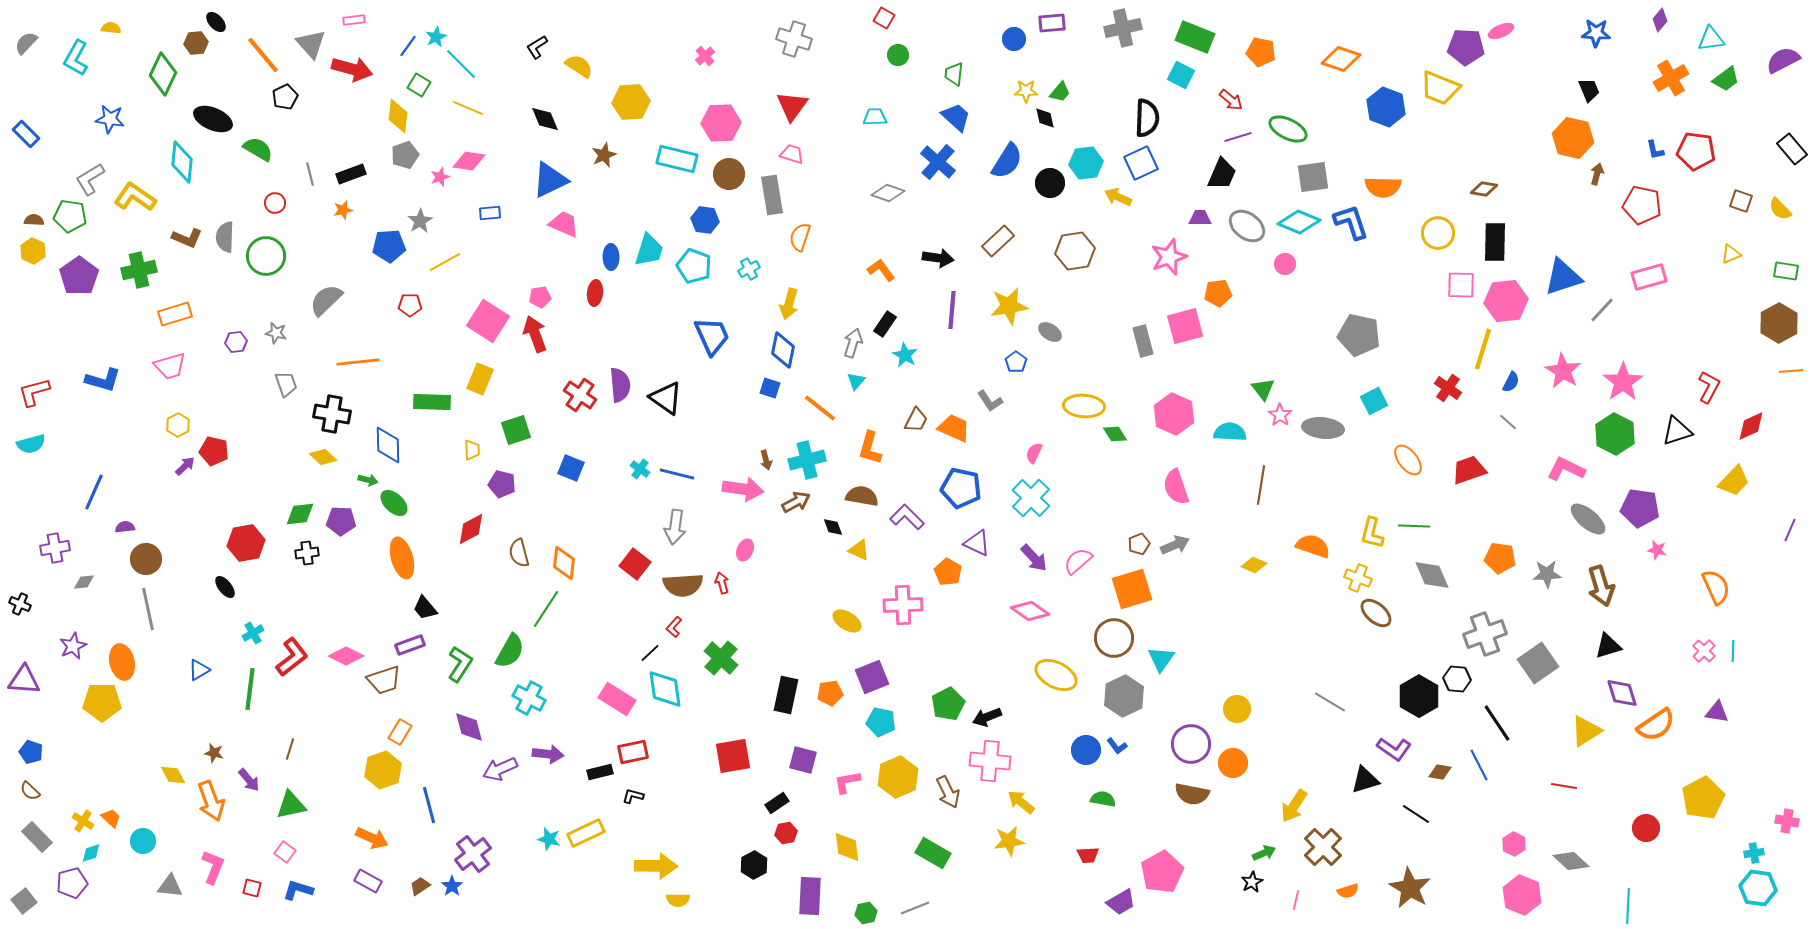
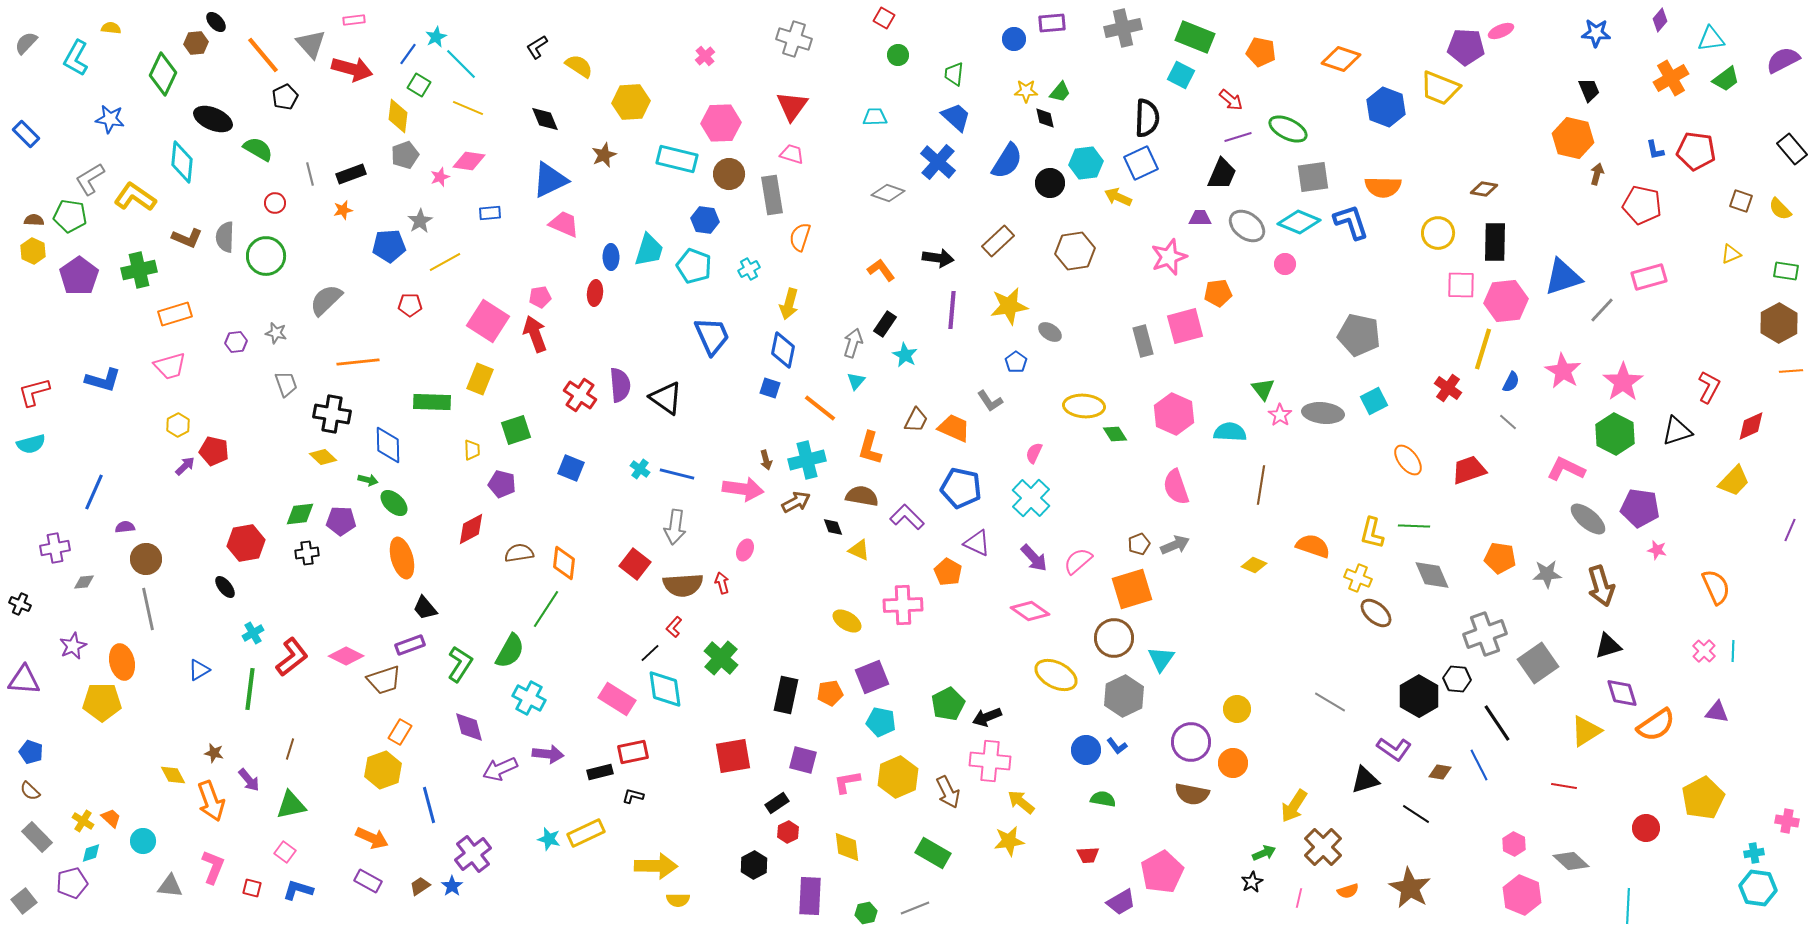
blue line at (408, 46): moved 8 px down
gray ellipse at (1323, 428): moved 15 px up
brown semicircle at (519, 553): rotated 96 degrees clockwise
purple circle at (1191, 744): moved 2 px up
red hexagon at (786, 833): moved 2 px right, 1 px up; rotated 15 degrees counterclockwise
pink line at (1296, 900): moved 3 px right, 2 px up
